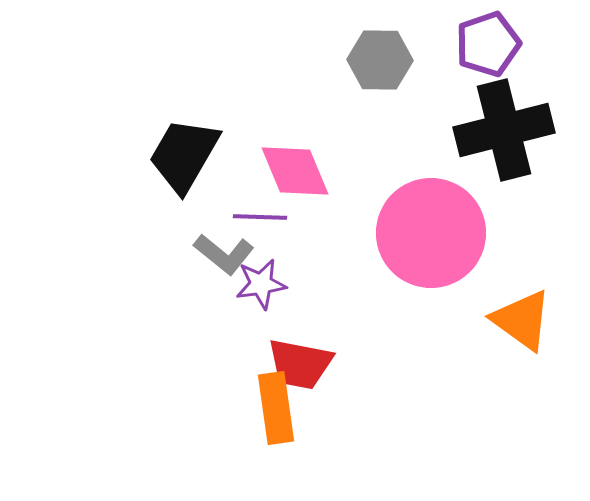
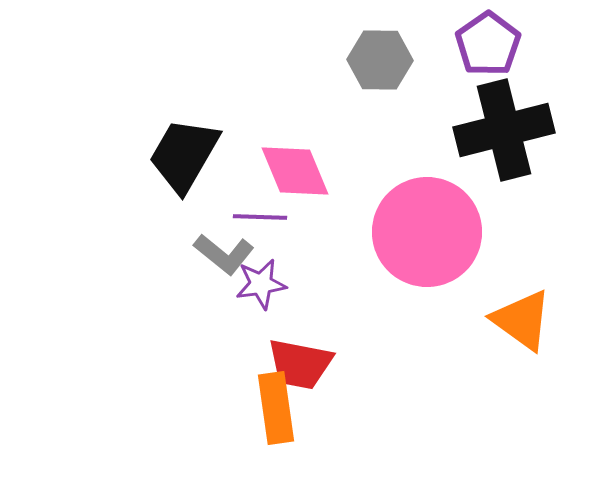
purple pentagon: rotated 16 degrees counterclockwise
pink circle: moved 4 px left, 1 px up
